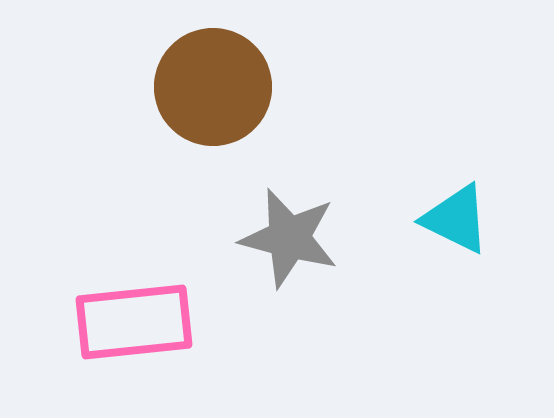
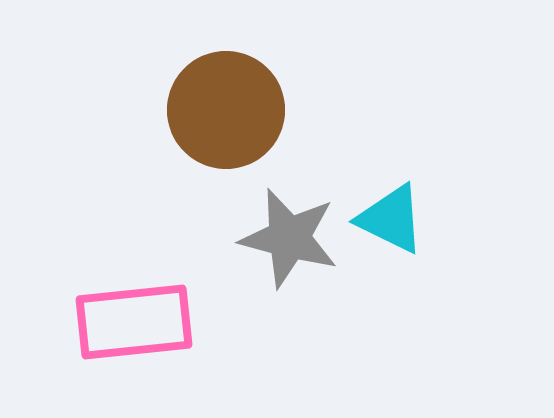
brown circle: moved 13 px right, 23 px down
cyan triangle: moved 65 px left
